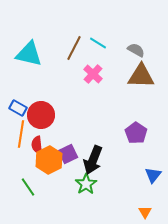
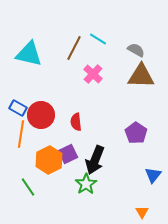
cyan line: moved 4 px up
red semicircle: moved 39 px right, 23 px up
black arrow: moved 2 px right
orange triangle: moved 3 px left
